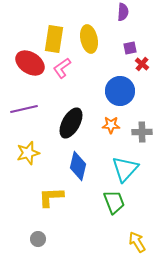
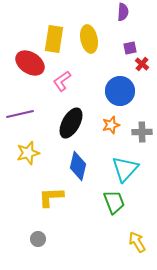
pink L-shape: moved 13 px down
purple line: moved 4 px left, 5 px down
orange star: rotated 18 degrees counterclockwise
